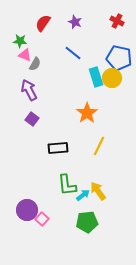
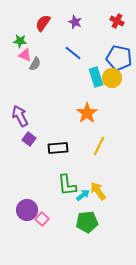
purple arrow: moved 9 px left, 26 px down
purple square: moved 3 px left, 20 px down
